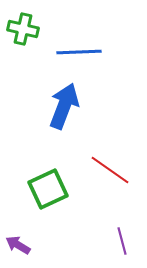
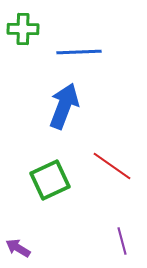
green cross: rotated 12 degrees counterclockwise
red line: moved 2 px right, 4 px up
green square: moved 2 px right, 9 px up
purple arrow: moved 3 px down
